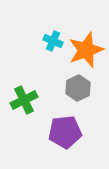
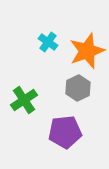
cyan cross: moved 5 px left, 1 px down; rotated 12 degrees clockwise
orange star: moved 1 px right, 1 px down
green cross: rotated 8 degrees counterclockwise
